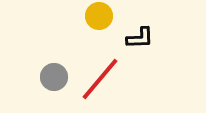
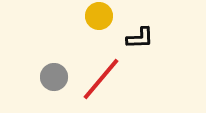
red line: moved 1 px right
